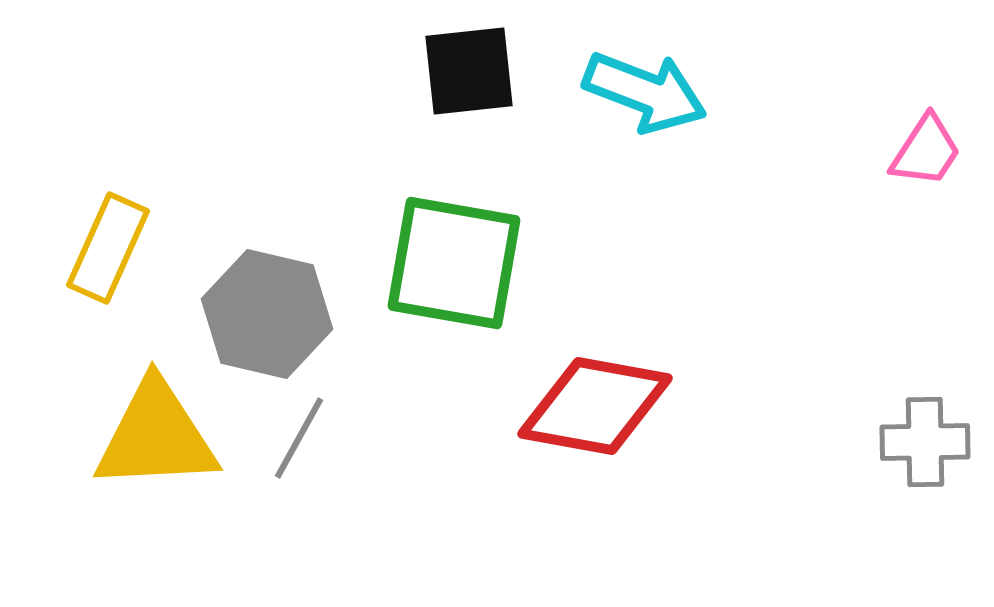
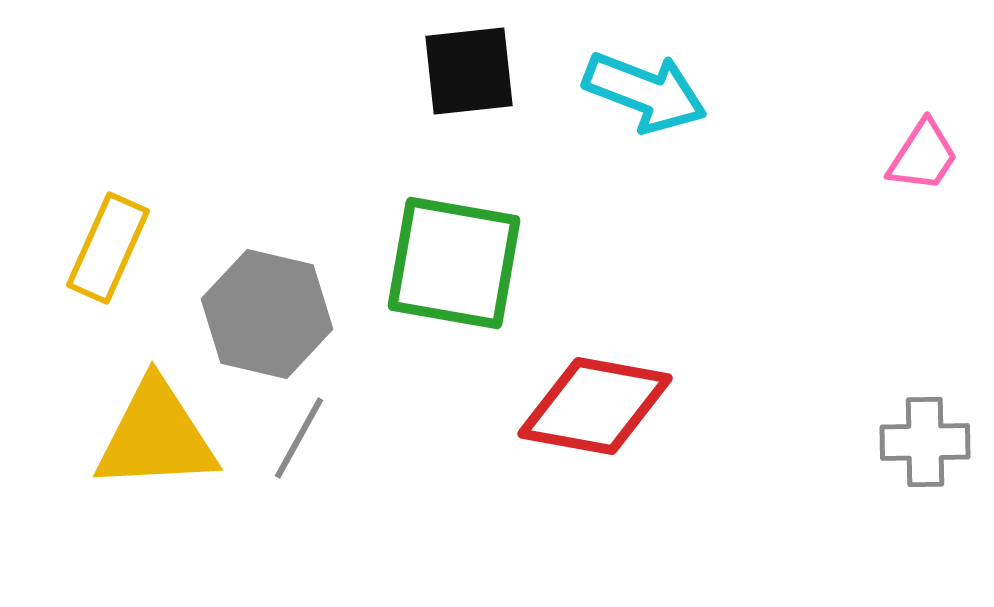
pink trapezoid: moved 3 px left, 5 px down
